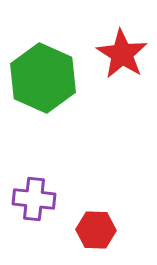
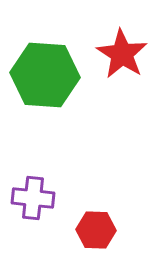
green hexagon: moved 2 px right, 3 px up; rotated 20 degrees counterclockwise
purple cross: moved 1 px left, 1 px up
